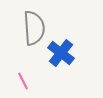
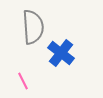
gray semicircle: moved 1 px left, 1 px up
